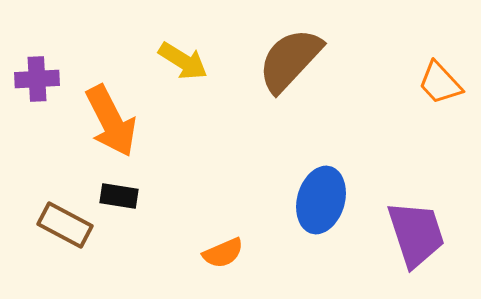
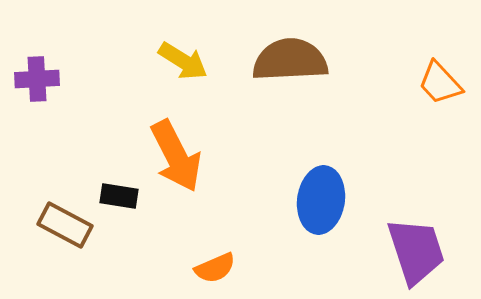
brown semicircle: rotated 44 degrees clockwise
orange arrow: moved 65 px right, 35 px down
blue ellipse: rotated 8 degrees counterclockwise
purple trapezoid: moved 17 px down
orange semicircle: moved 8 px left, 15 px down
